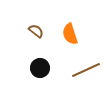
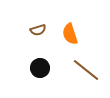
brown semicircle: moved 2 px right, 1 px up; rotated 126 degrees clockwise
brown line: rotated 64 degrees clockwise
